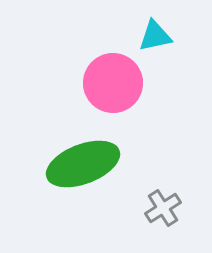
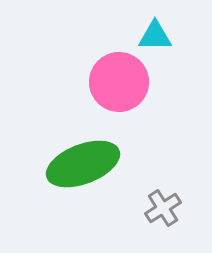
cyan triangle: rotated 12 degrees clockwise
pink circle: moved 6 px right, 1 px up
